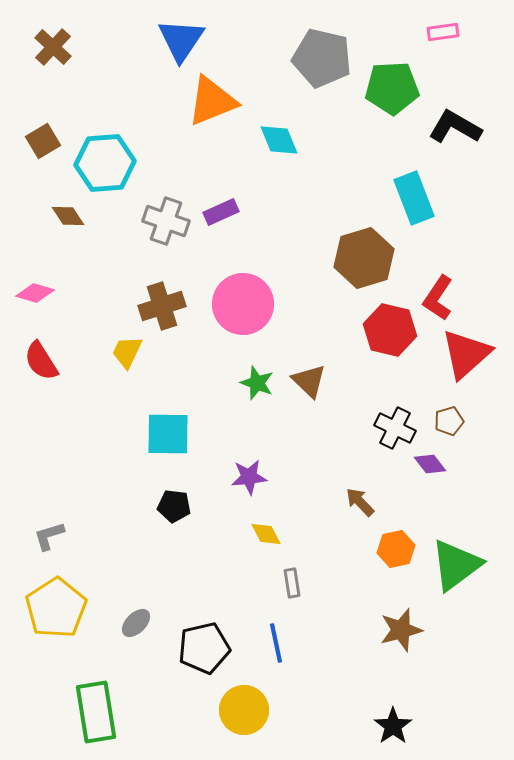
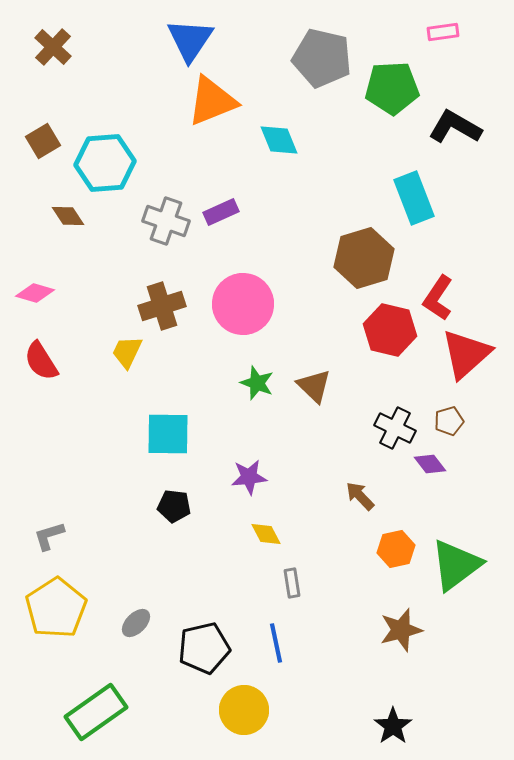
blue triangle at (181, 40): moved 9 px right
brown triangle at (309, 381): moved 5 px right, 5 px down
brown arrow at (360, 502): moved 6 px up
green rectangle at (96, 712): rotated 64 degrees clockwise
